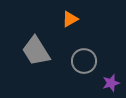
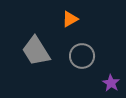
gray circle: moved 2 px left, 5 px up
purple star: rotated 24 degrees counterclockwise
